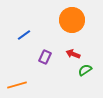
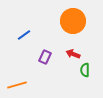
orange circle: moved 1 px right, 1 px down
green semicircle: rotated 56 degrees counterclockwise
